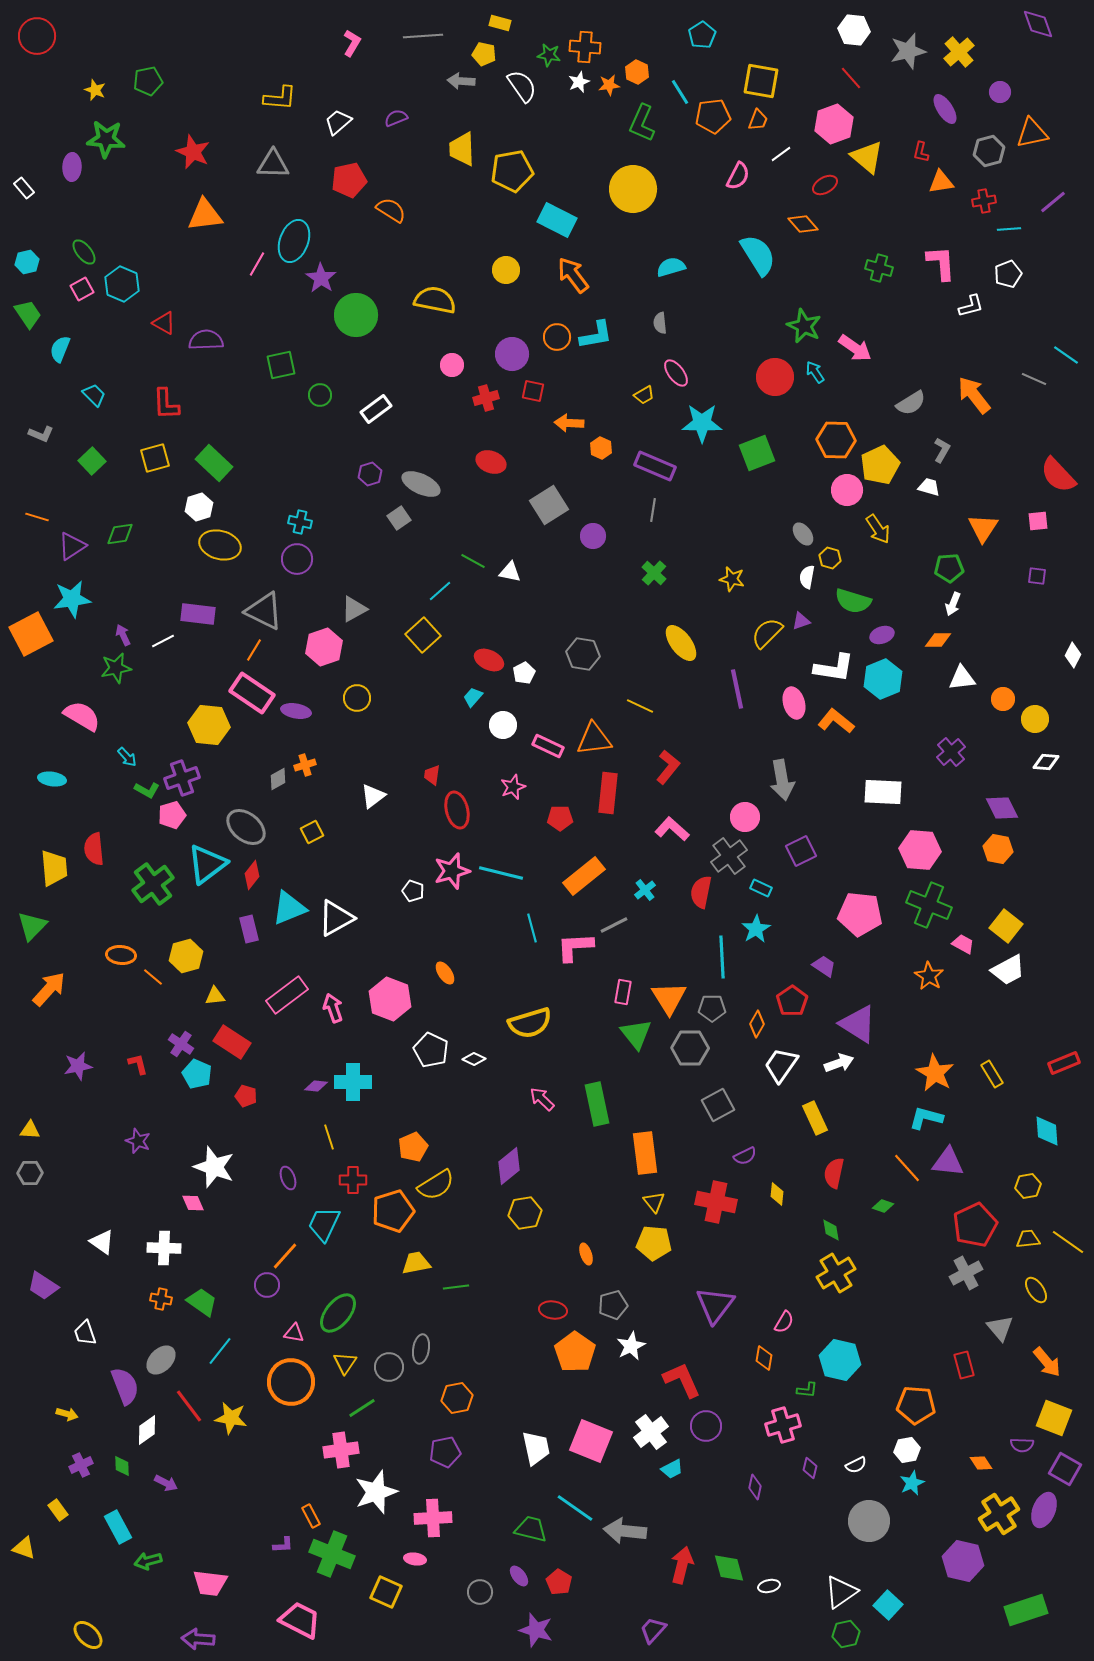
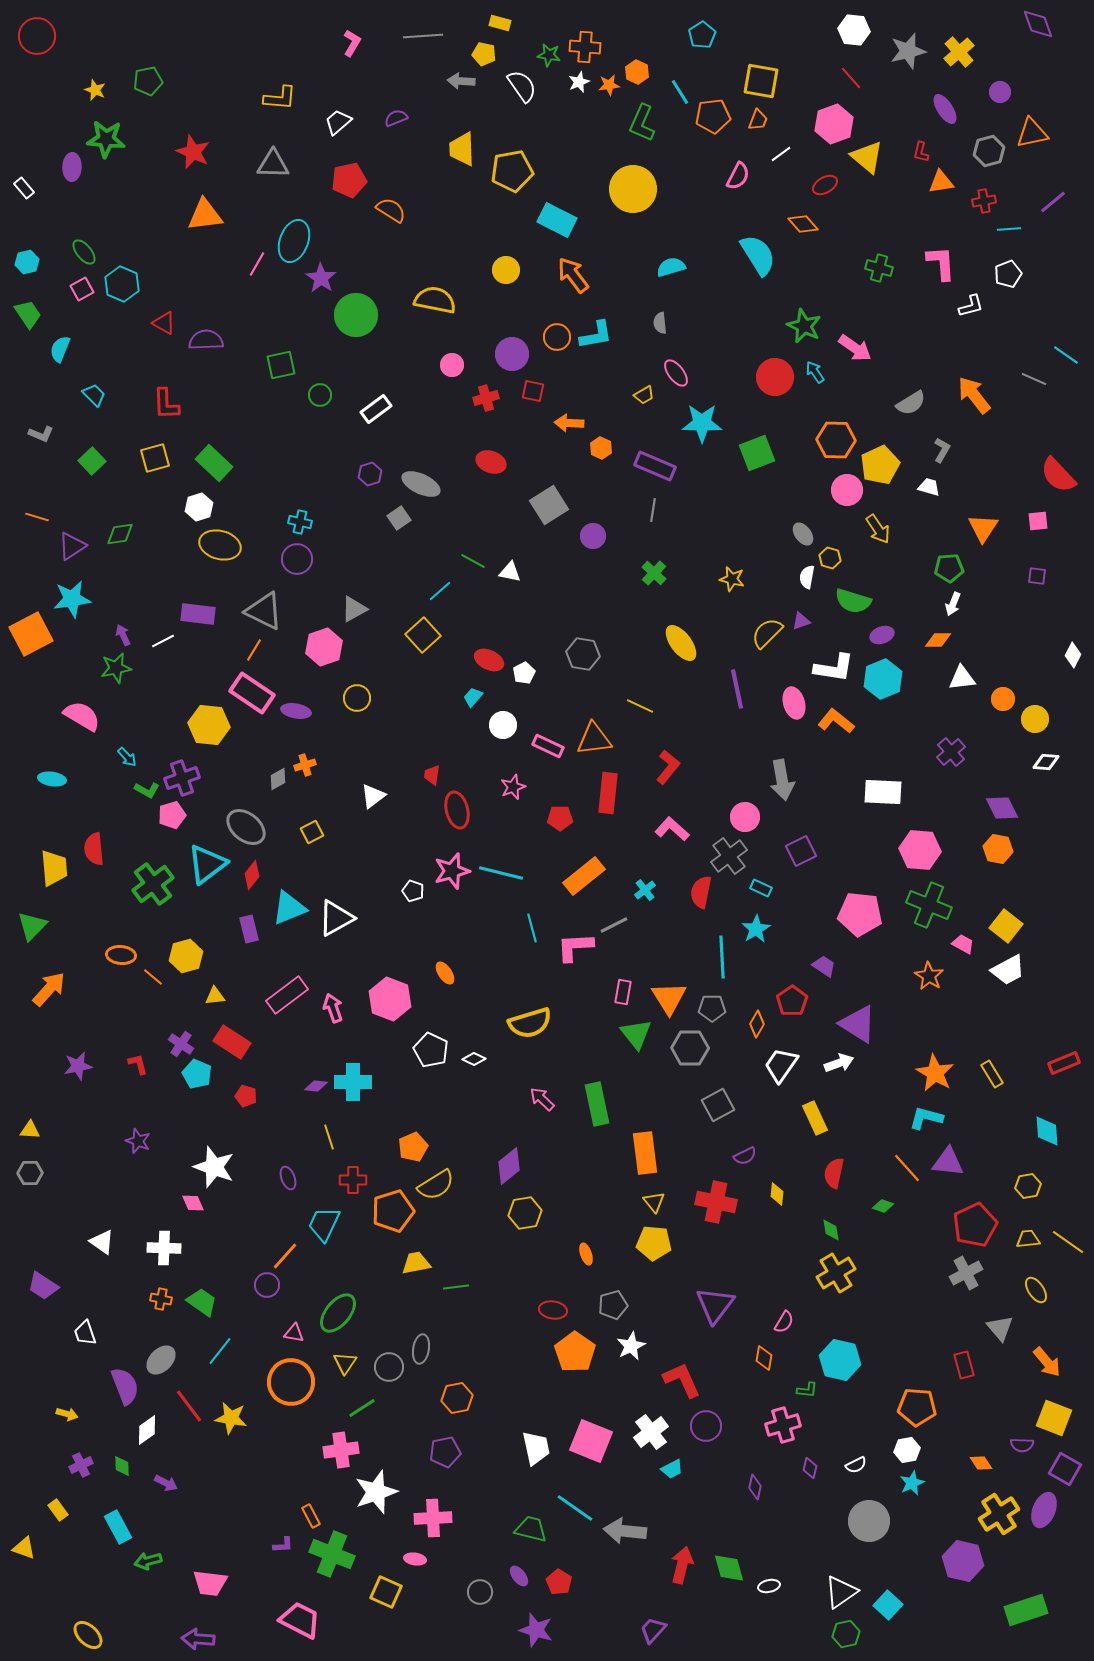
orange pentagon at (916, 1405): moved 1 px right, 2 px down
